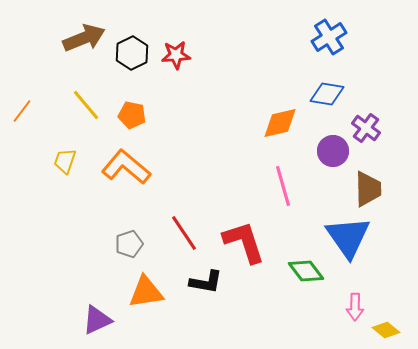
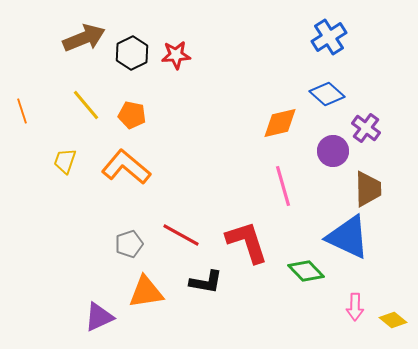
blue diamond: rotated 32 degrees clockwise
orange line: rotated 55 degrees counterclockwise
red line: moved 3 px left, 2 px down; rotated 27 degrees counterclockwise
blue triangle: rotated 30 degrees counterclockwise
red L-shape: moved 3 px right
green diamond: rotated 6 degrees counterclockwise
purple triangle: moved 2 px right, 3 px up
yellow diamond: moved 7 px right, 10 px up
